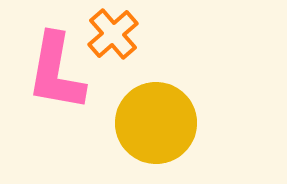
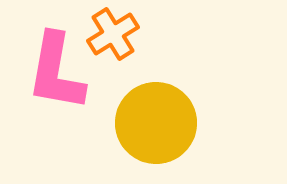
orange cross: rotated 9 degrees clockwise
